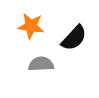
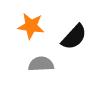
black semicircle: moved 1 px up
